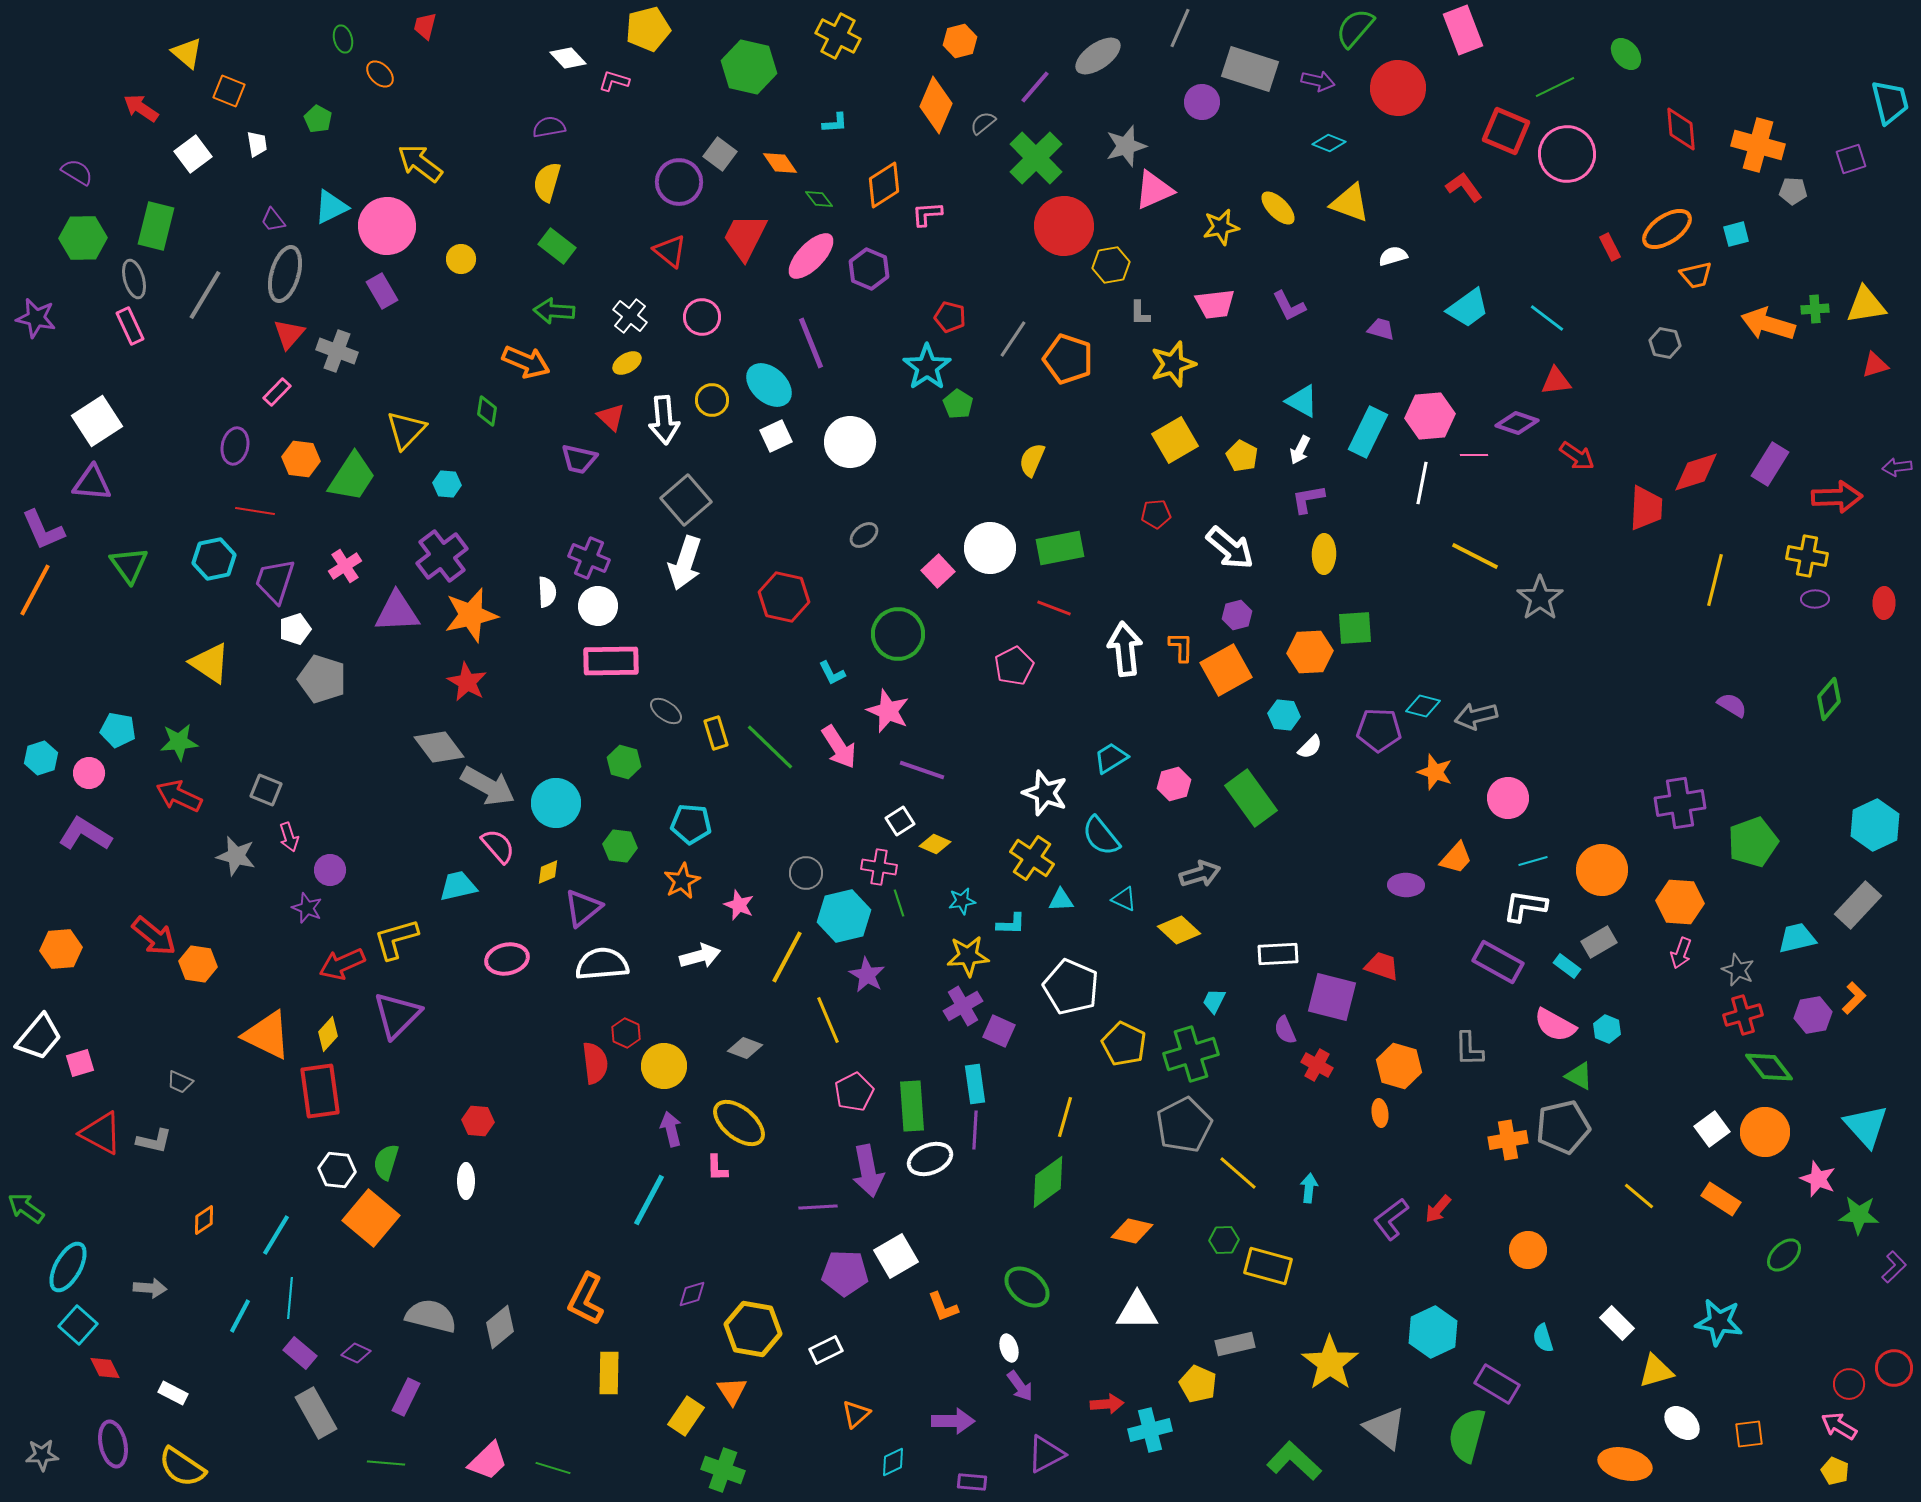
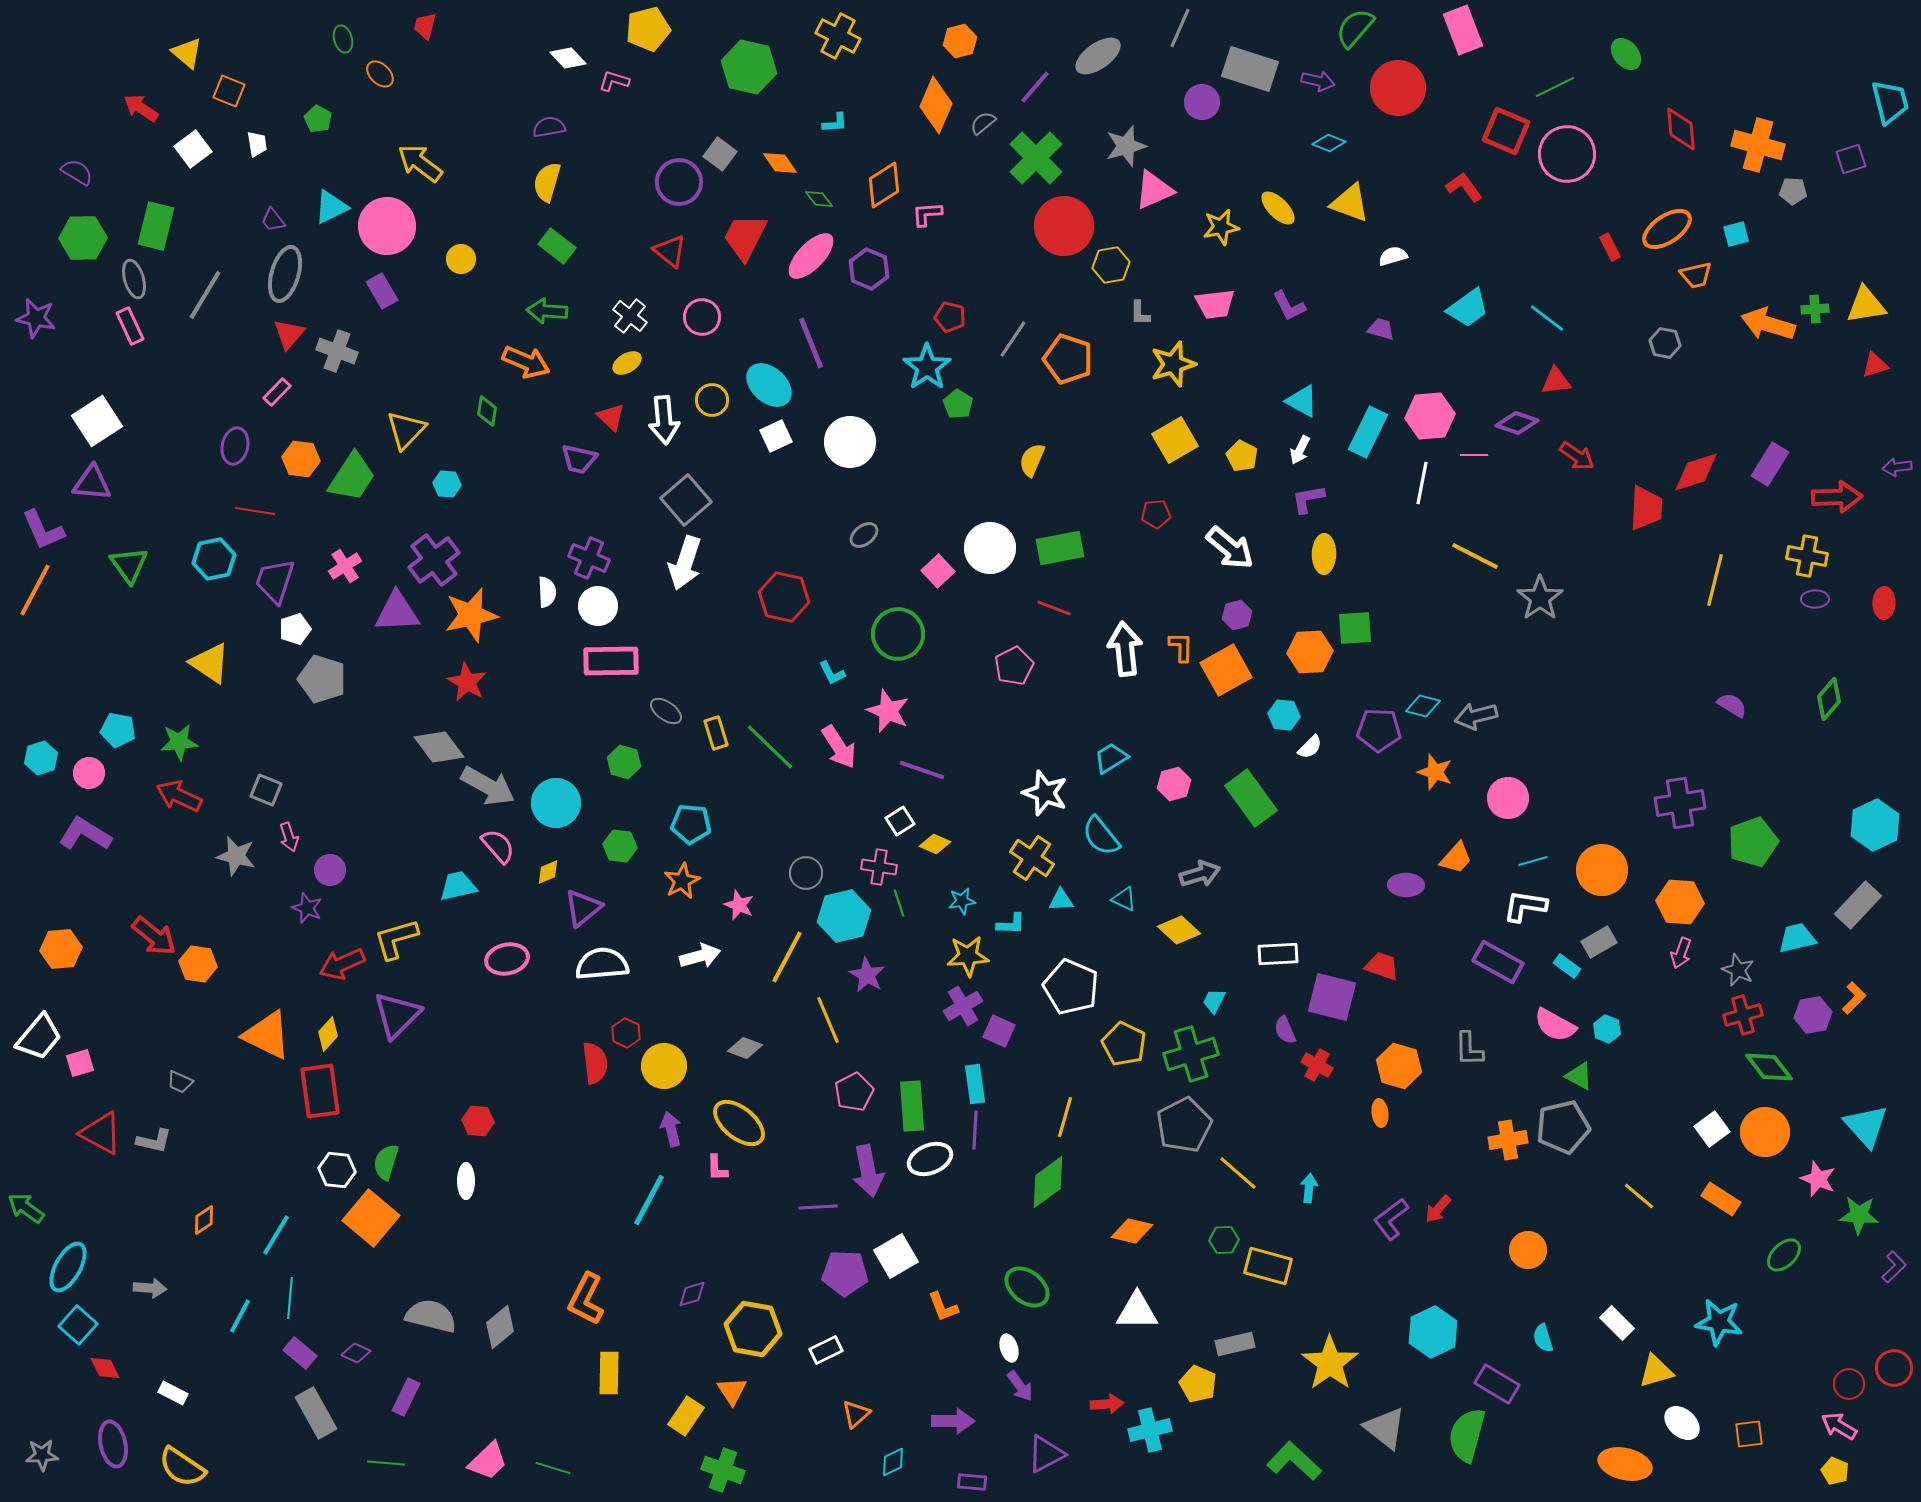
white square at (193, 154): moved 5 px up
green arrow at (554, 311): moved 7 px left
purple cross at (442, 556): moved 8 px left, 4 px down
